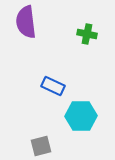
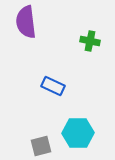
green cross: moved 3 px right, 7 px down
cyan hexagon: moved 3 px left, 17 px down
